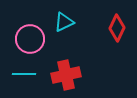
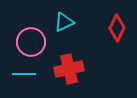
pink circle: moved 1 px right, 3 px down
red cross: moved 3 px right, 6 px up
